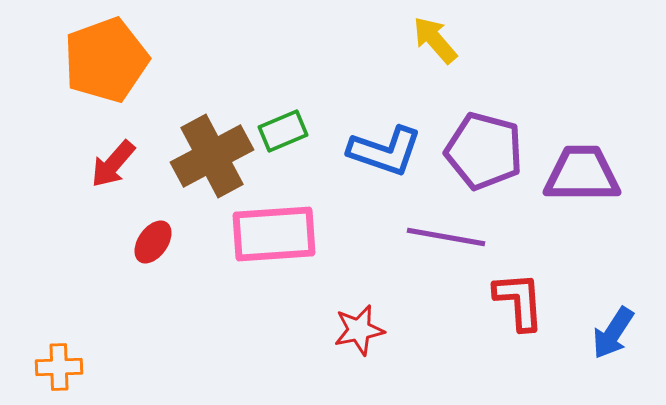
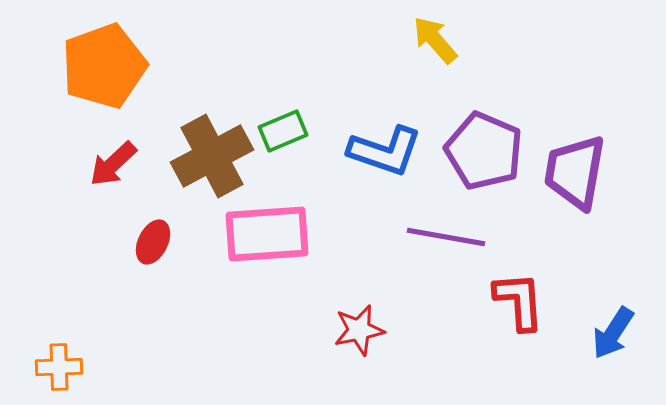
orange pentagon: moved 2 px left, 6 px down
purple pentagon: rotated 8 degrees clockwise
red arrow: rotated 6 degrees clockwise
purple trapezoid: moved 7 px left, 2 px up; rotated 80 degrees counterclockwise
pink rectangle: moved 7 px left
red ellipse: rotated 9 degrees counterclockwise
